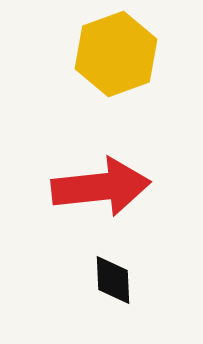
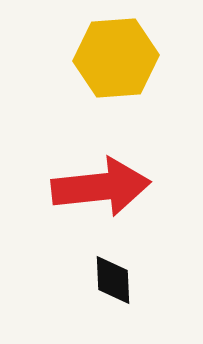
yellow hexagon: moved 4 px down; rotated 16 degrees clockwise
